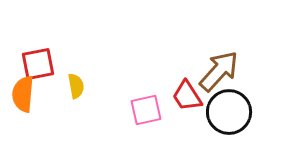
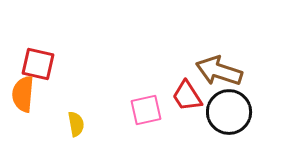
red square: rotated 24 degrees clockwise
brown arrow: rotated 114 degrees counterclockwise
yellow semicircle: moved 38 px down
